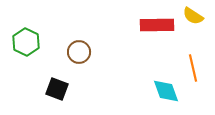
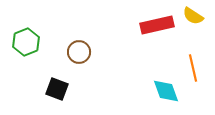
red rectangle: rotated 12 degrees counterclockwise
green hexagon: rotated 12 degrees clockwise
